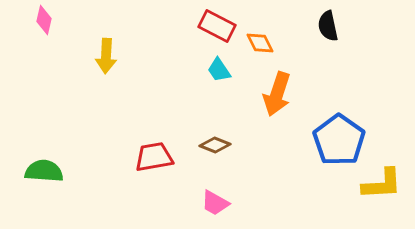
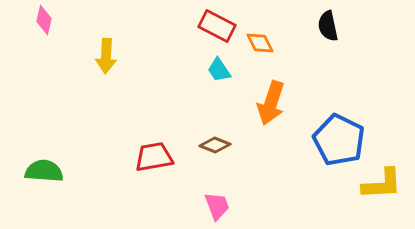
orange arrow: moved 6 px left, 9 px down
blue pentagon: rotated 9 degrees counterclockwise
pink trapezoid: moved 2 px right, 3 px down; rotated 140 degrees counterclockwise
